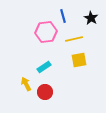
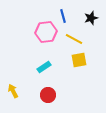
black star: rotated 24 degrees clockwise
yellow line: rotated 42 degrees clockwise
yellow arrow: moved 13 px left, 7 px down
red circle: moved 3 px right, 3 px down
